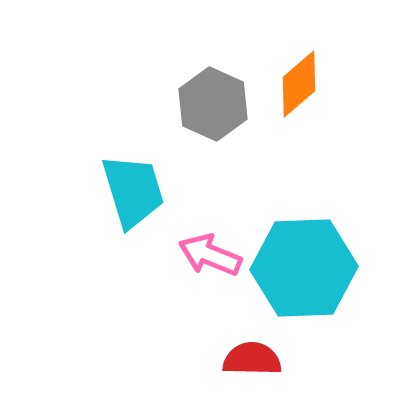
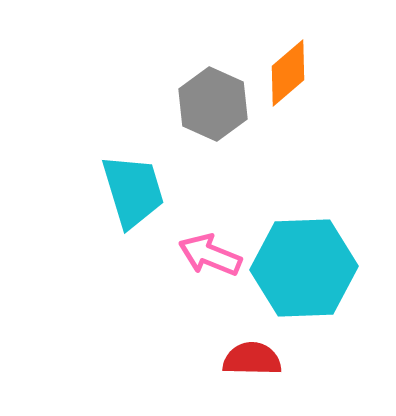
orange diamond: moved 11 px left, 11 px up
